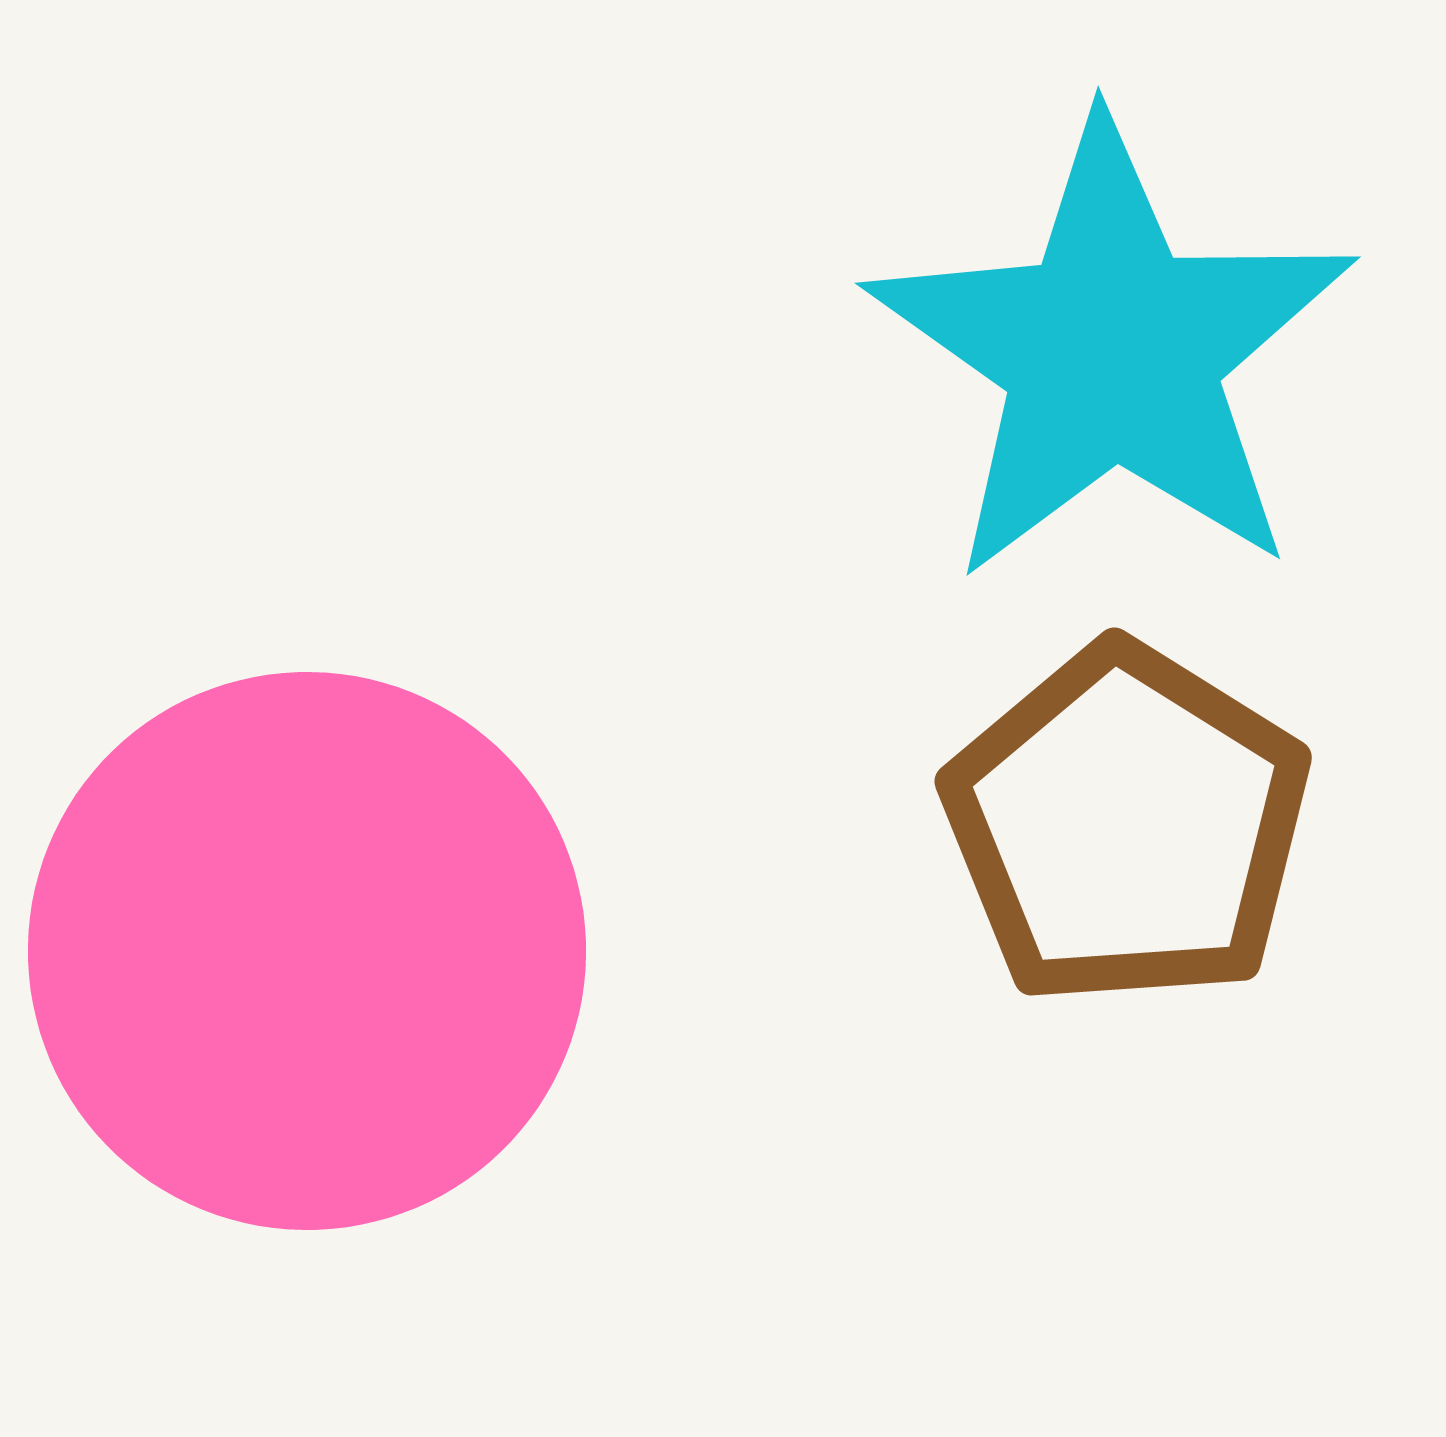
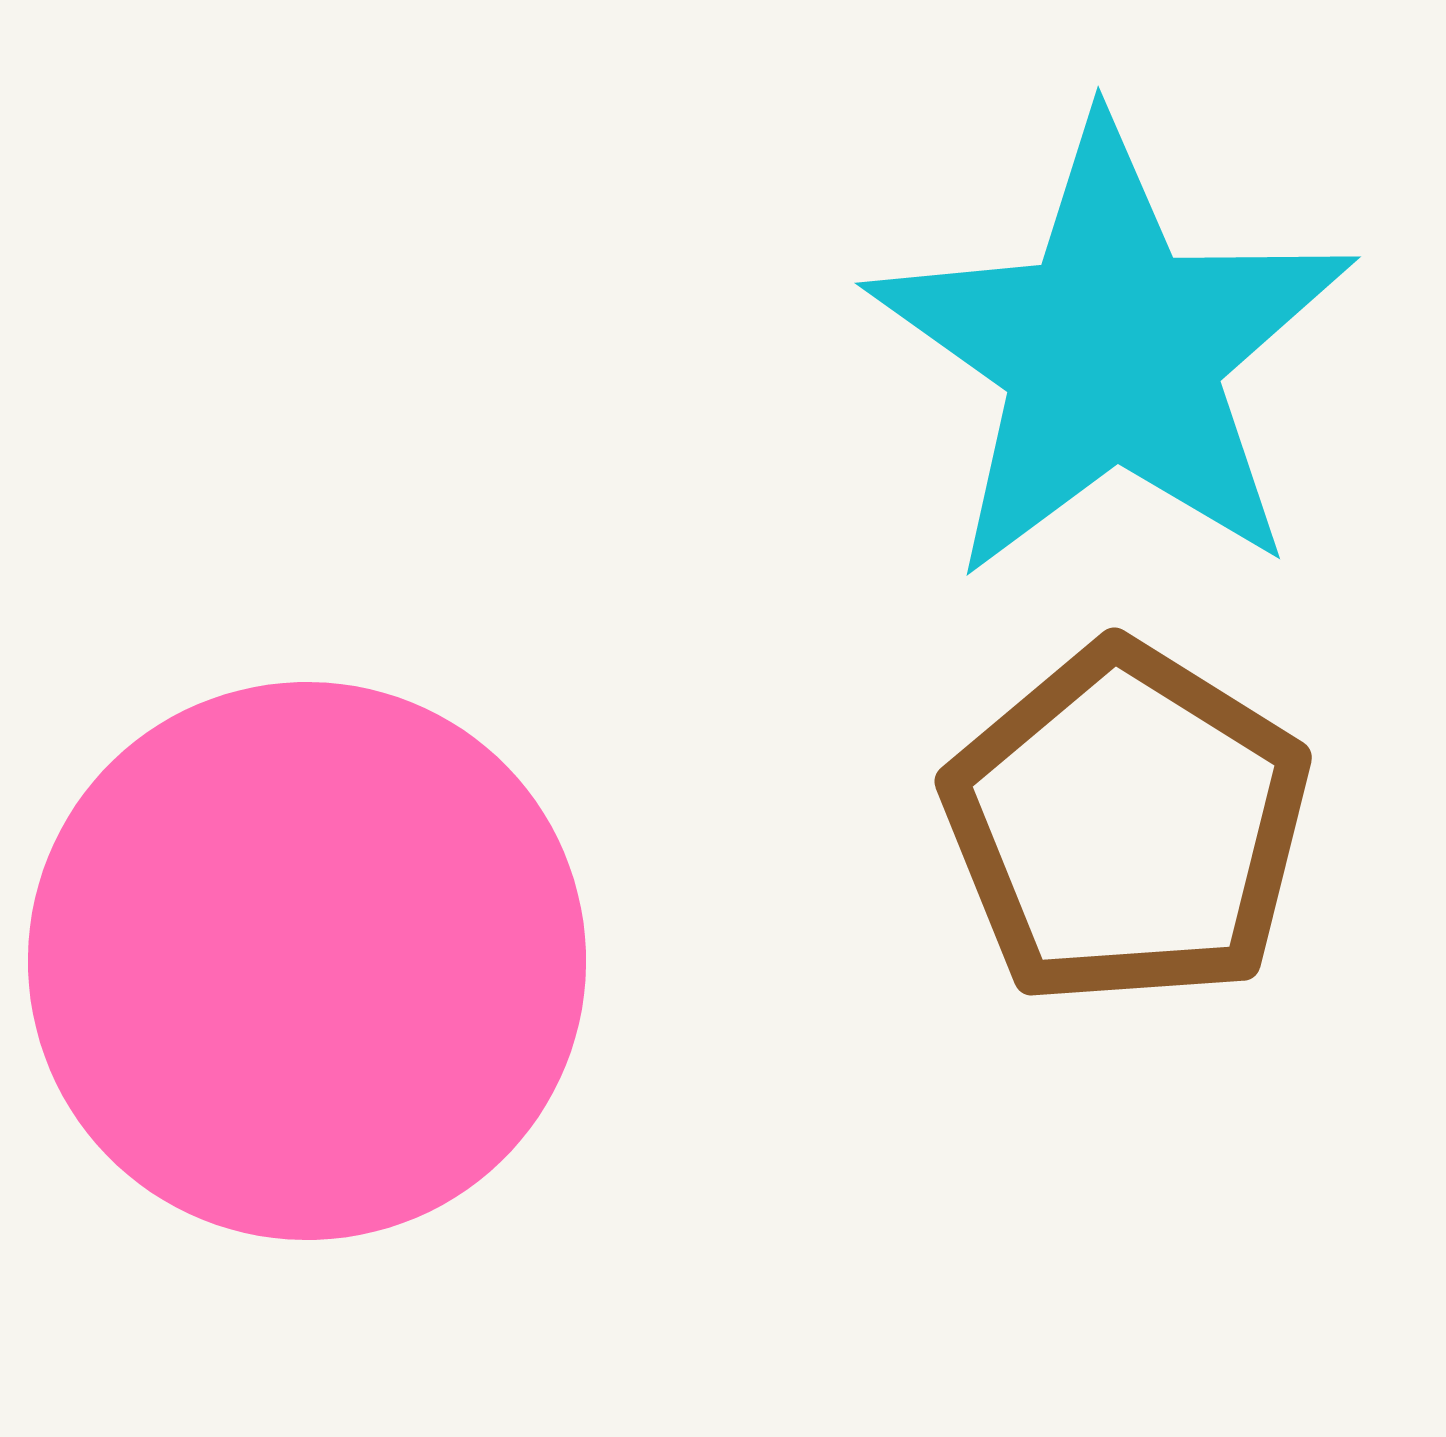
pink circle: moved 10 px down
